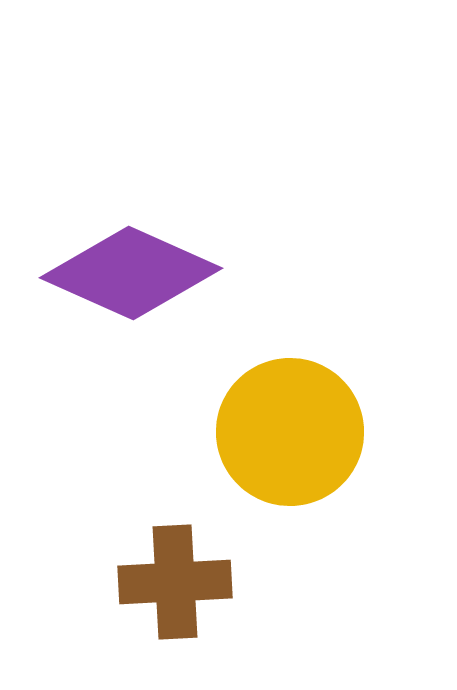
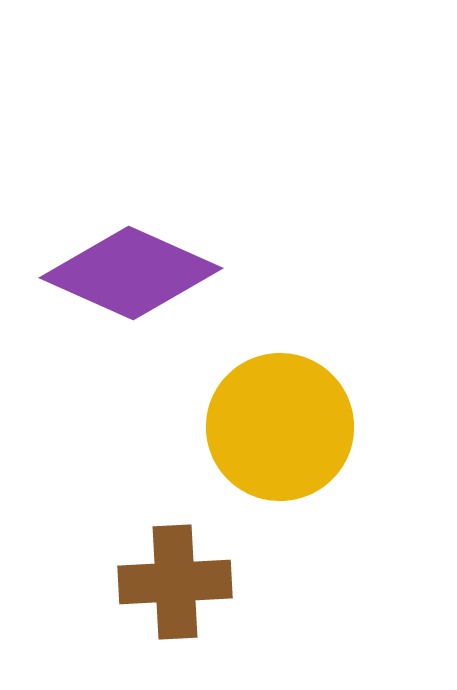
yellow circle: moved 10 px left, 5 px up
